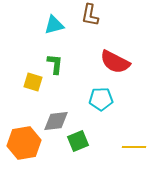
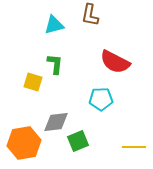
gray diamond: moved 1 px down
